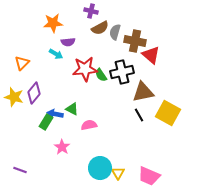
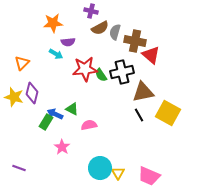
purple diamond: moved 2 px left; rotated 25 degrees counterclockwise
blue arrow: rotated 14 degrees clockwise
purple line: moved 1 px left, 2 px up
